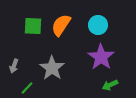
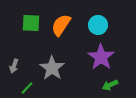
green square: moved 2 px left, 3 px up
